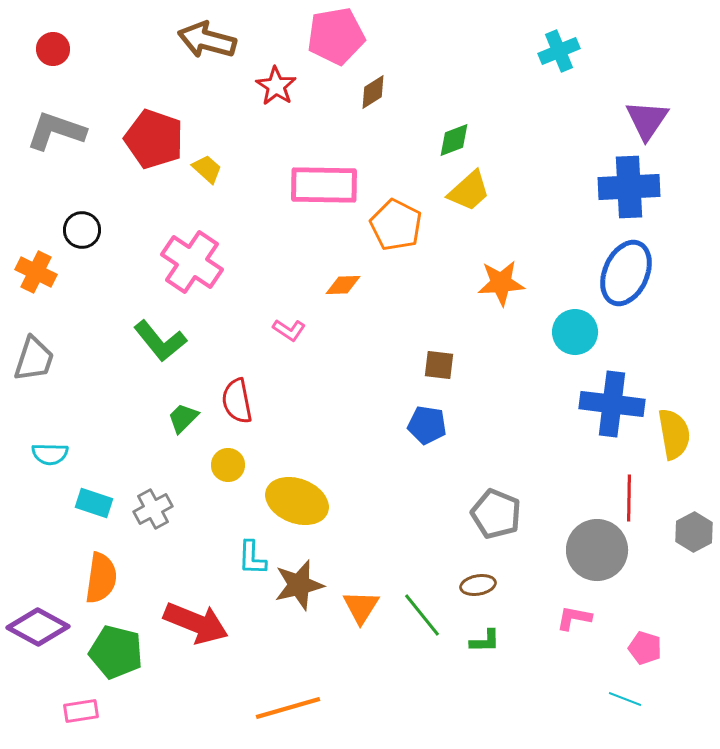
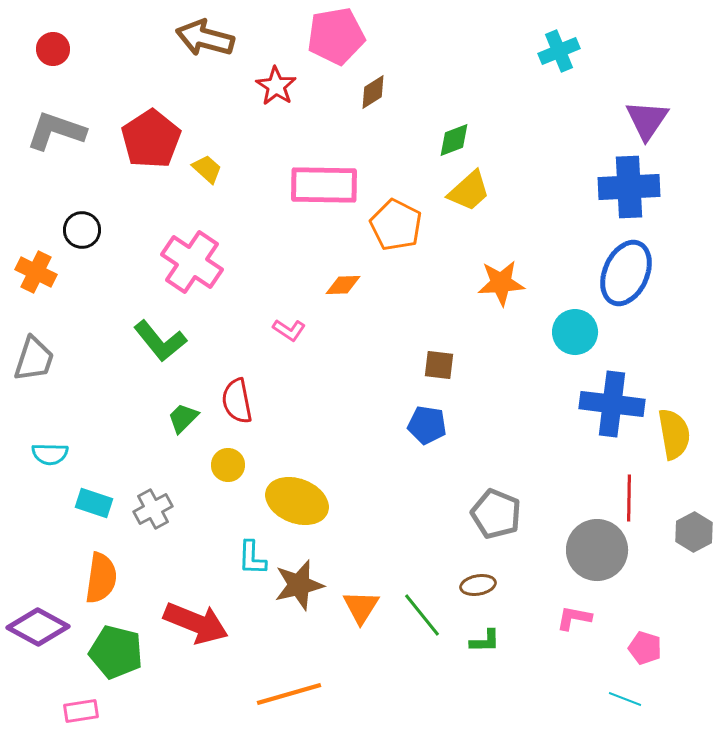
brown arrow at (207, 40): moved 2 px left, 2 px up
red pentagon at (154, 139): moved 3 px left; rotated 20 degrees clockwise
orange line at (288, 708): moved 1 px right, 14 px up
